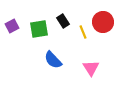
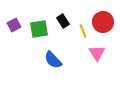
purple square: moved 2 px right, 1 px up
yellow line: moved 1 px up
pink triangle: moved 6 px right, 15 px up
